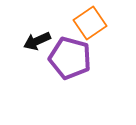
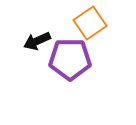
purple pentagon: moved 1 px down; rotated 15 degrees counterclockwise
